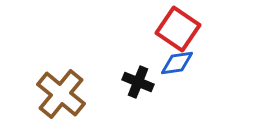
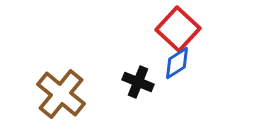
red square: rotated 9 degrees clockwise
blue diamond: rotated 24 degrees counterclockwise
